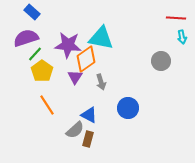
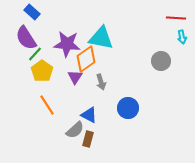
purple semicircle: rotated 105 degrees counterclockwise
purple star: moved 1 px left, 1 px up
